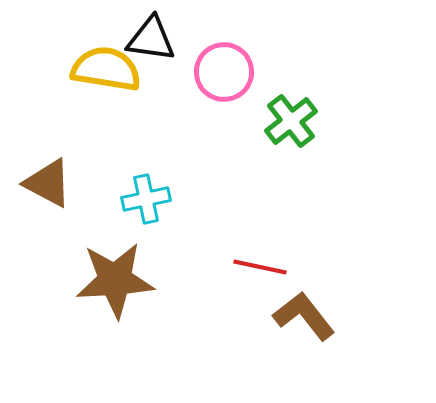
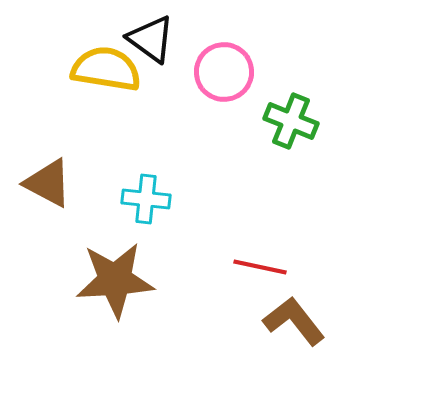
black triangle: rotated 28 degrees clockwise
green cross: rotated 30 degrees counterclockwise
cyan cross: rotated 18 degrees clockwise
brown L-shape: moved 10 px left, 5 px down
